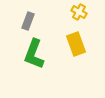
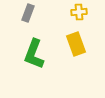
yellow cross: rotated 35 degrees counterclockwise
gray rectangle: moved 8 px up
